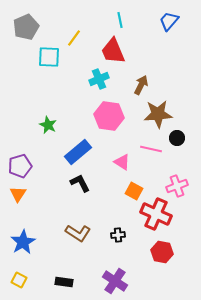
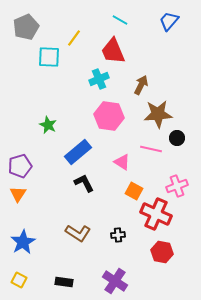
cyan line: rotated 49 degrees counterclockwise
black L-shape: moved 4 px right
